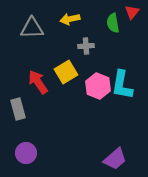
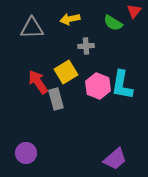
red triangle: moved 2 px right, 1 px up
green semicircle: rotated 48 degrees counterclockwise
gray rectangle: moved 38 px right, 10 px up
